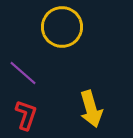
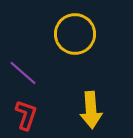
yellow circle: moved 13 px right, 7 px down
yellow arrow: moved 1 px down; rotated 12 degrees clockwise
